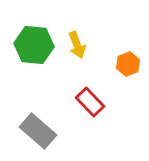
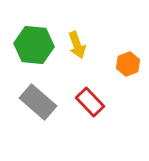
gray rectangle: moved 29 px up
